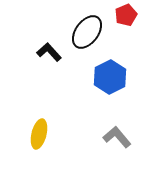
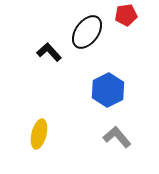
red pentagon: rotated 15 degrees clockwise
blue hexagon: moved 2 px left, 13 px down
